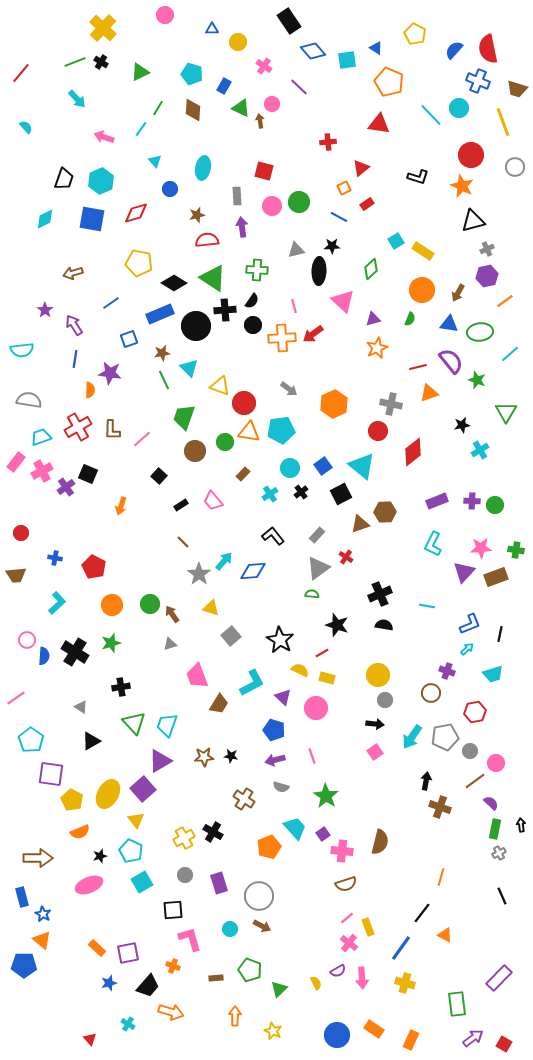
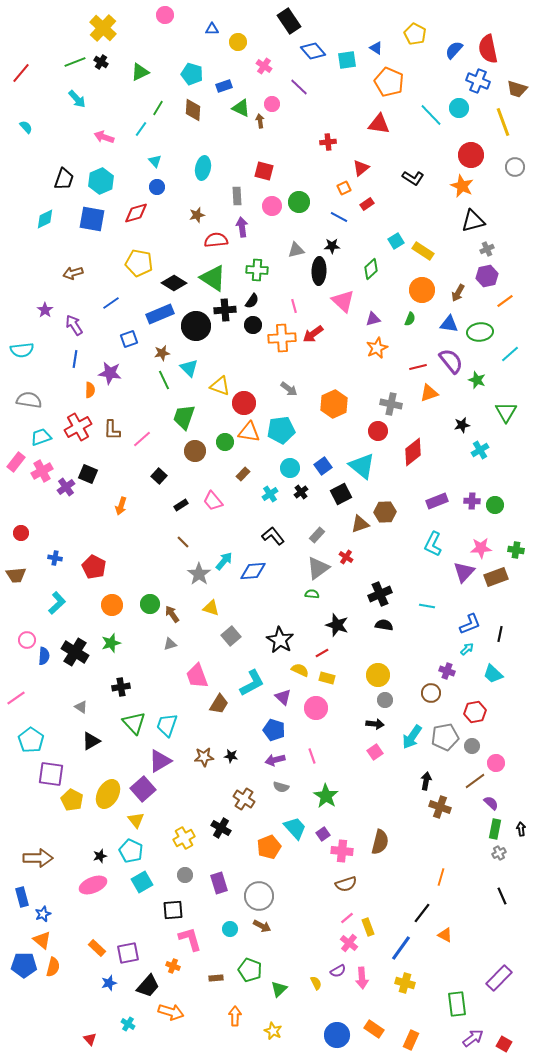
blue rectangle at (224, 86): rotated 42 degrees clockwise
black L-shape at (418, 177): moved 5 px left, 1 px down; rotated 15 degrees clockwise
blue circle at (170, 189): moved 13 px left, 2 px up
red semicircle at (207, 240): moved 9 px right
cyan trapezoid at (493, 674): rotated 60 degrees clockwise
gray circle at (470, 751): moved 2 px right, 5 px up
black arrow at (521, 825): moved 4 px down
orange semicircle at (80, 832): moved 27 px left, 135 px down; rotated 54 degrees counterclockwise
black cross at (213, 832): moved 8 px right, 4 px up
pink ellipse at (89, 885): moved 4 px right
blue star at (43, 914): rotated 21 degrees clockwise
